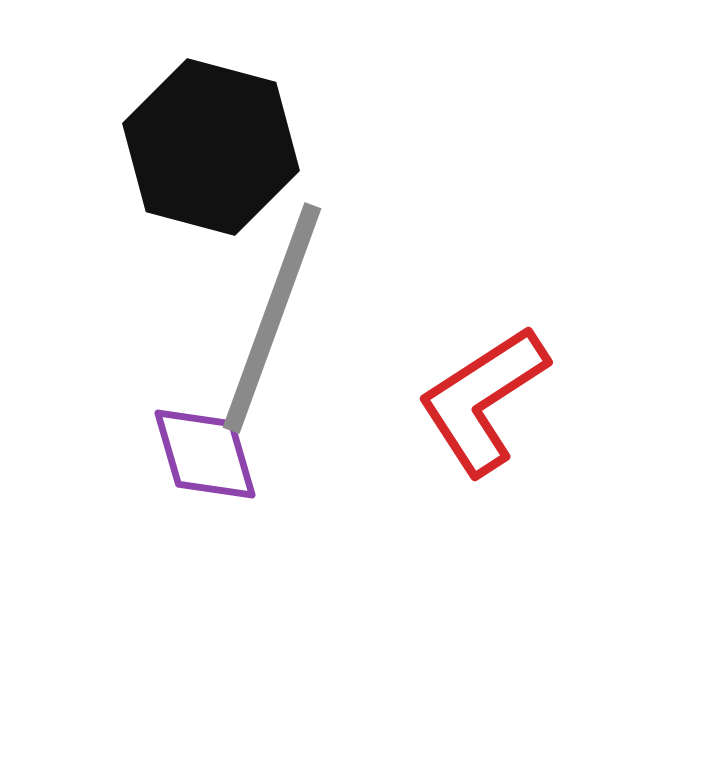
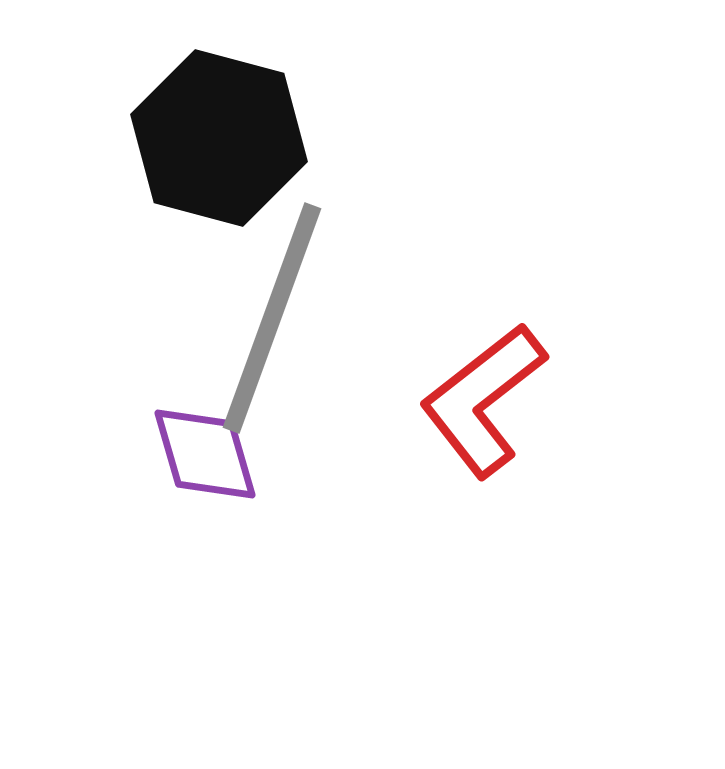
black hexagon: moved 8 px right, 9 px up
red L-shape: rotated 5 degrees counterclockwise
